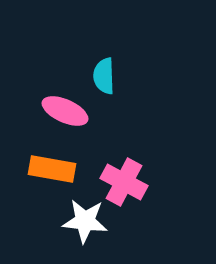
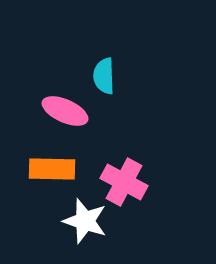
orange rectangle: rotated 9 degrees counterclockwise
white star: rotated 12 degrees clockwise
